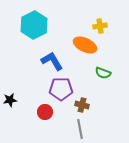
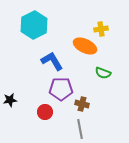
yellow cross: moved 1 px right, 3 px down
orange ellipse: moved 1 px down
brown cross: moved 1 px up
